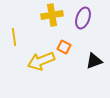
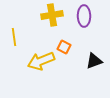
purple ellipse: moved 1 px right, 2 px up; rotated 20 degrees counterclockwise
